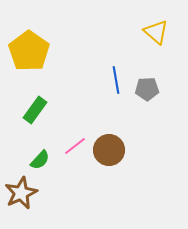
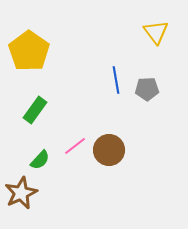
yellow triangle: rotated 12 degrees clockwise
